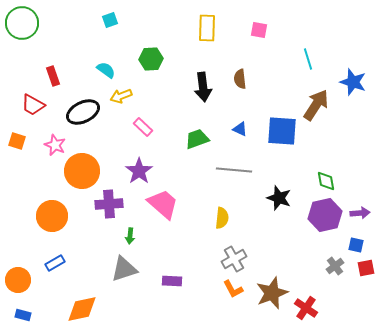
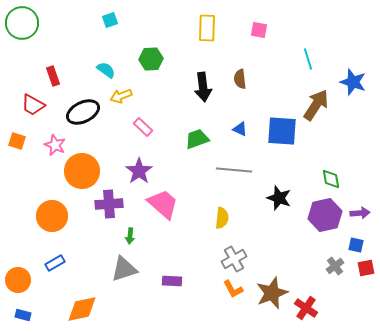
green diamond at (326, 181): moved 5 px right, 2 px up
